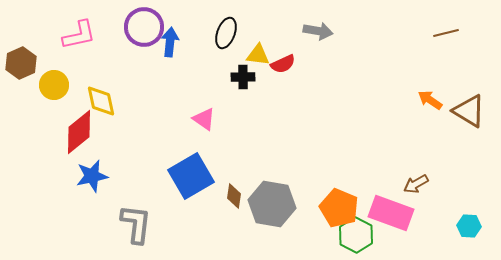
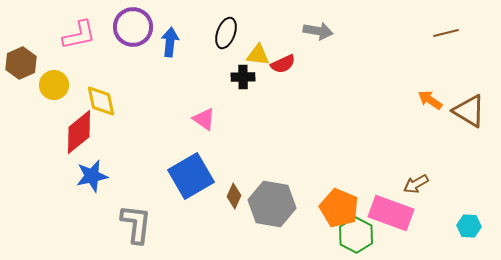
purple circle: moved 11 px left
brown diamond: rotated 15 degrees clockwise
